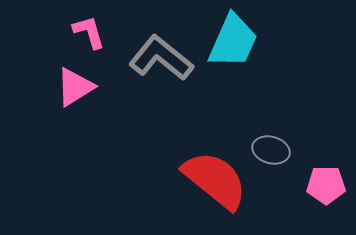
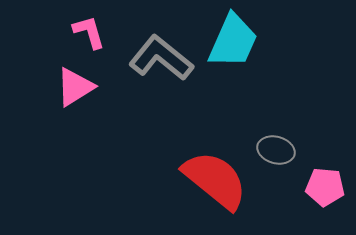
gray ellipse: moved 5 px right
pink pentagon: moved 1 px left, 2 px down; rotated 6 degrees clockwise
